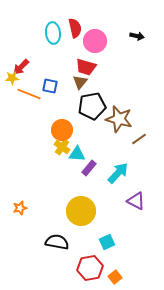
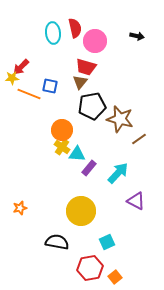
brown star: moved 1 px right
